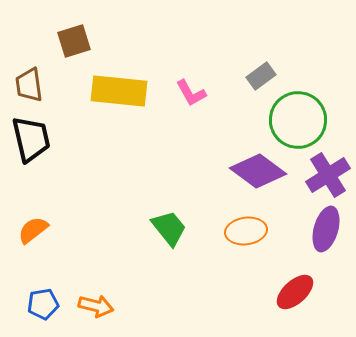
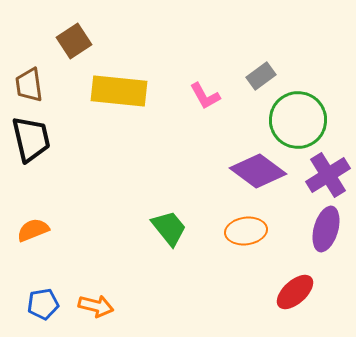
brown square: rotated 16 degrees counterclockwise
pink L-shape: moved 14 px right, 3 px down
orange semicircle: rotated 16 degrees clockwise
